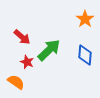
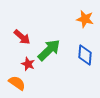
orange star: rotated 24 degrees counterclockwise
red star: moved 1 px right, 2 px down
orange semicircle: moved 1 px right, 1 px down
